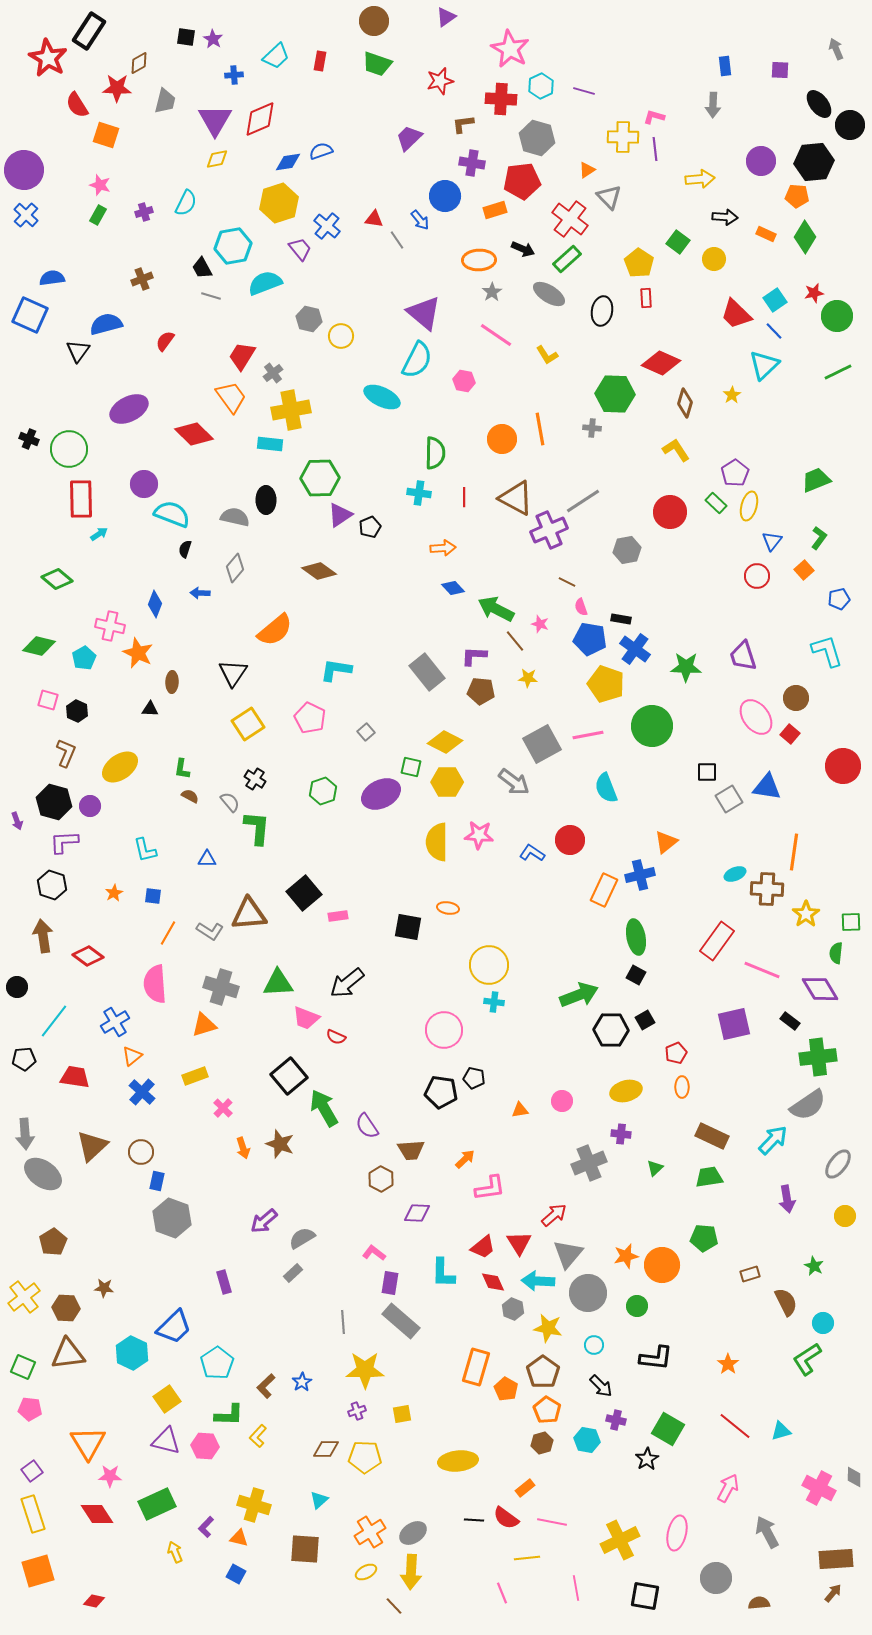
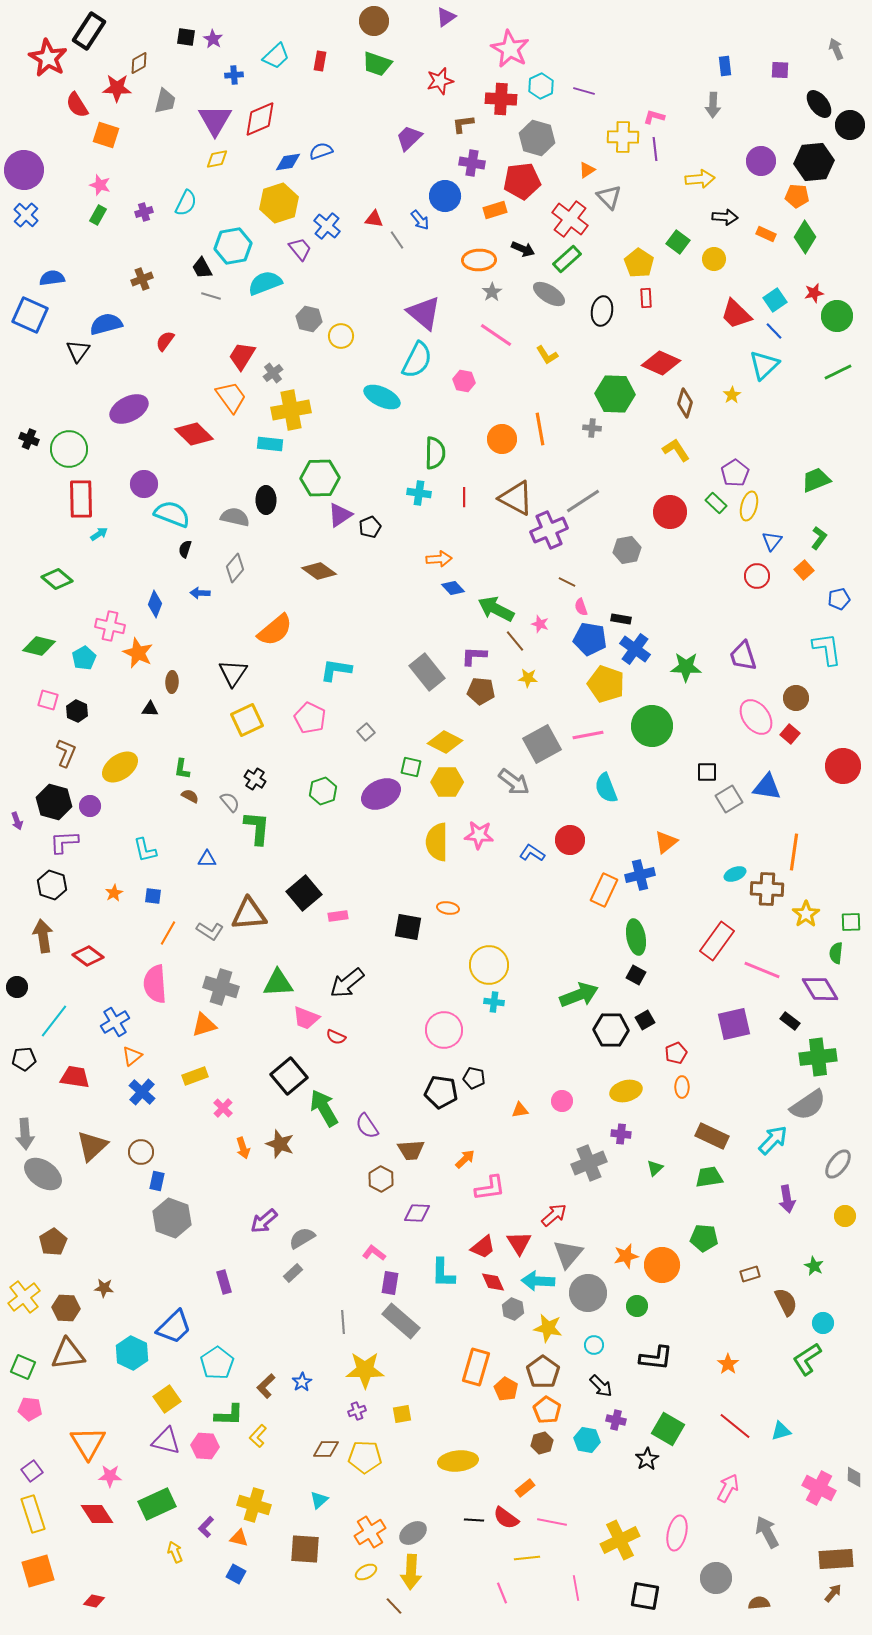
orange arrow at (443, 548): moved 4 px left, 11 px down
cyan L-shape at (827, 651): moved 2 px up; rotated 9 degrees clockwise
yellow square at (248, 724): moved 1 px left, 4 px up; rotated 8 degrees clockwise
